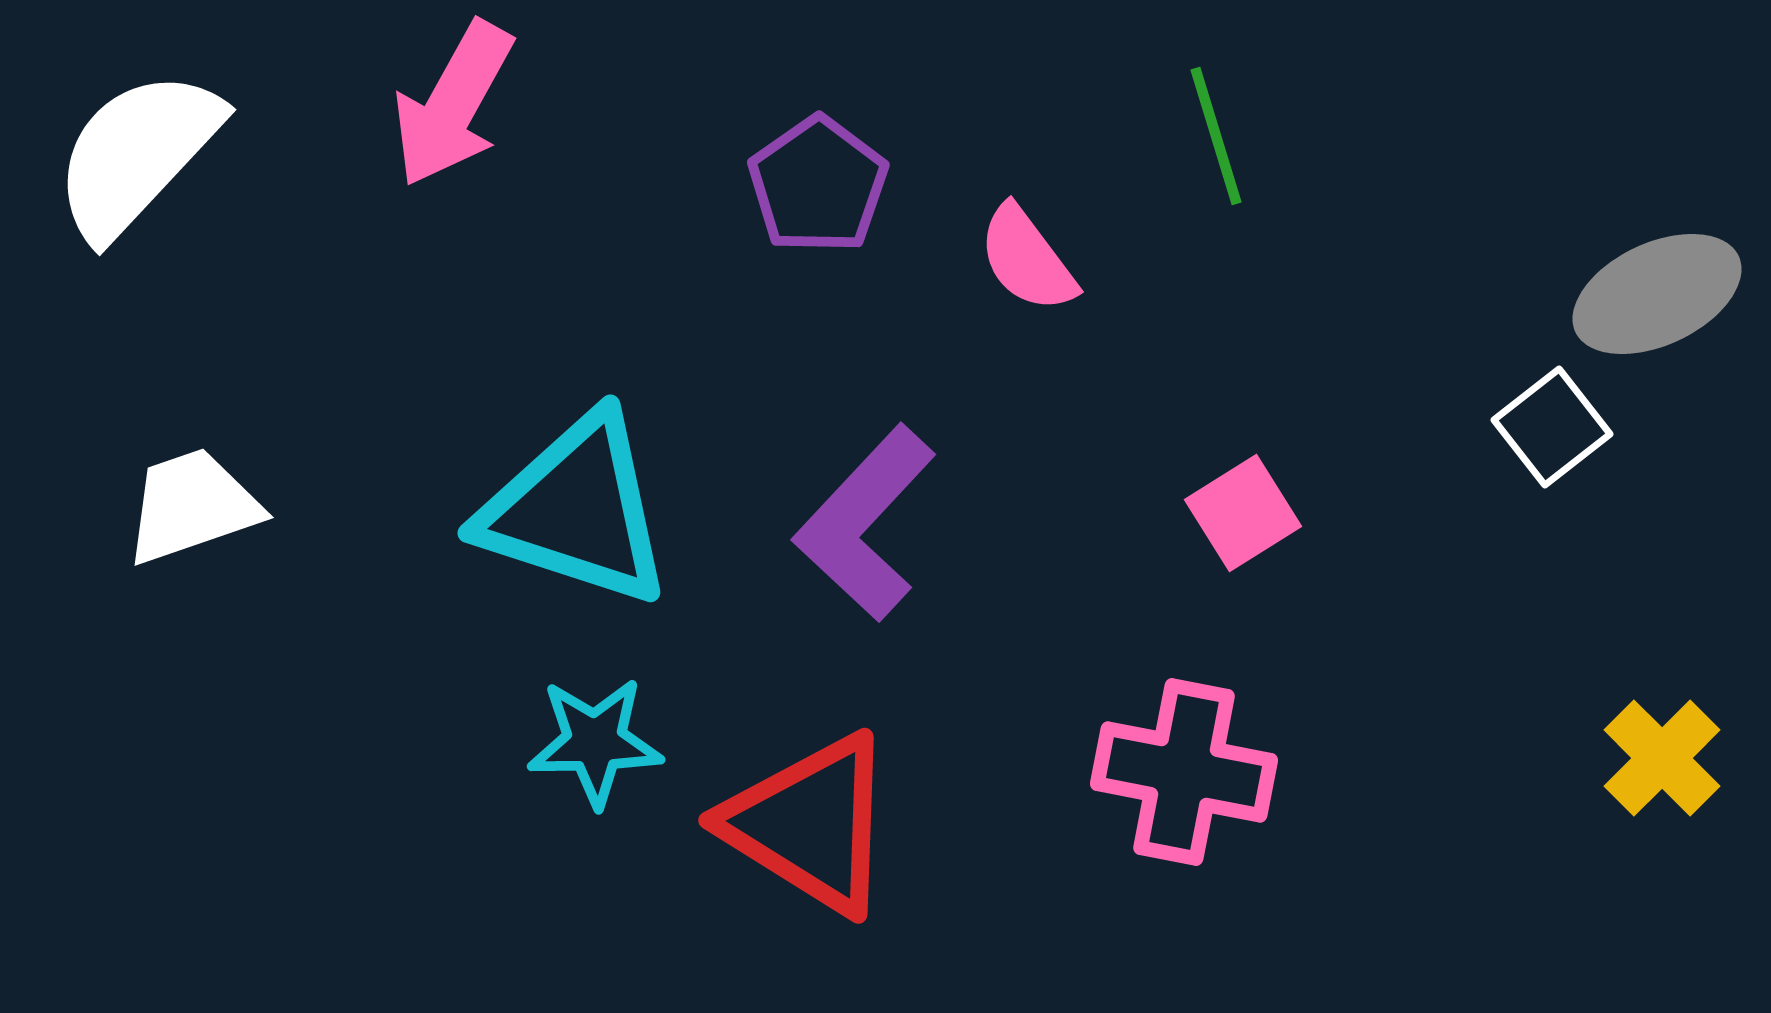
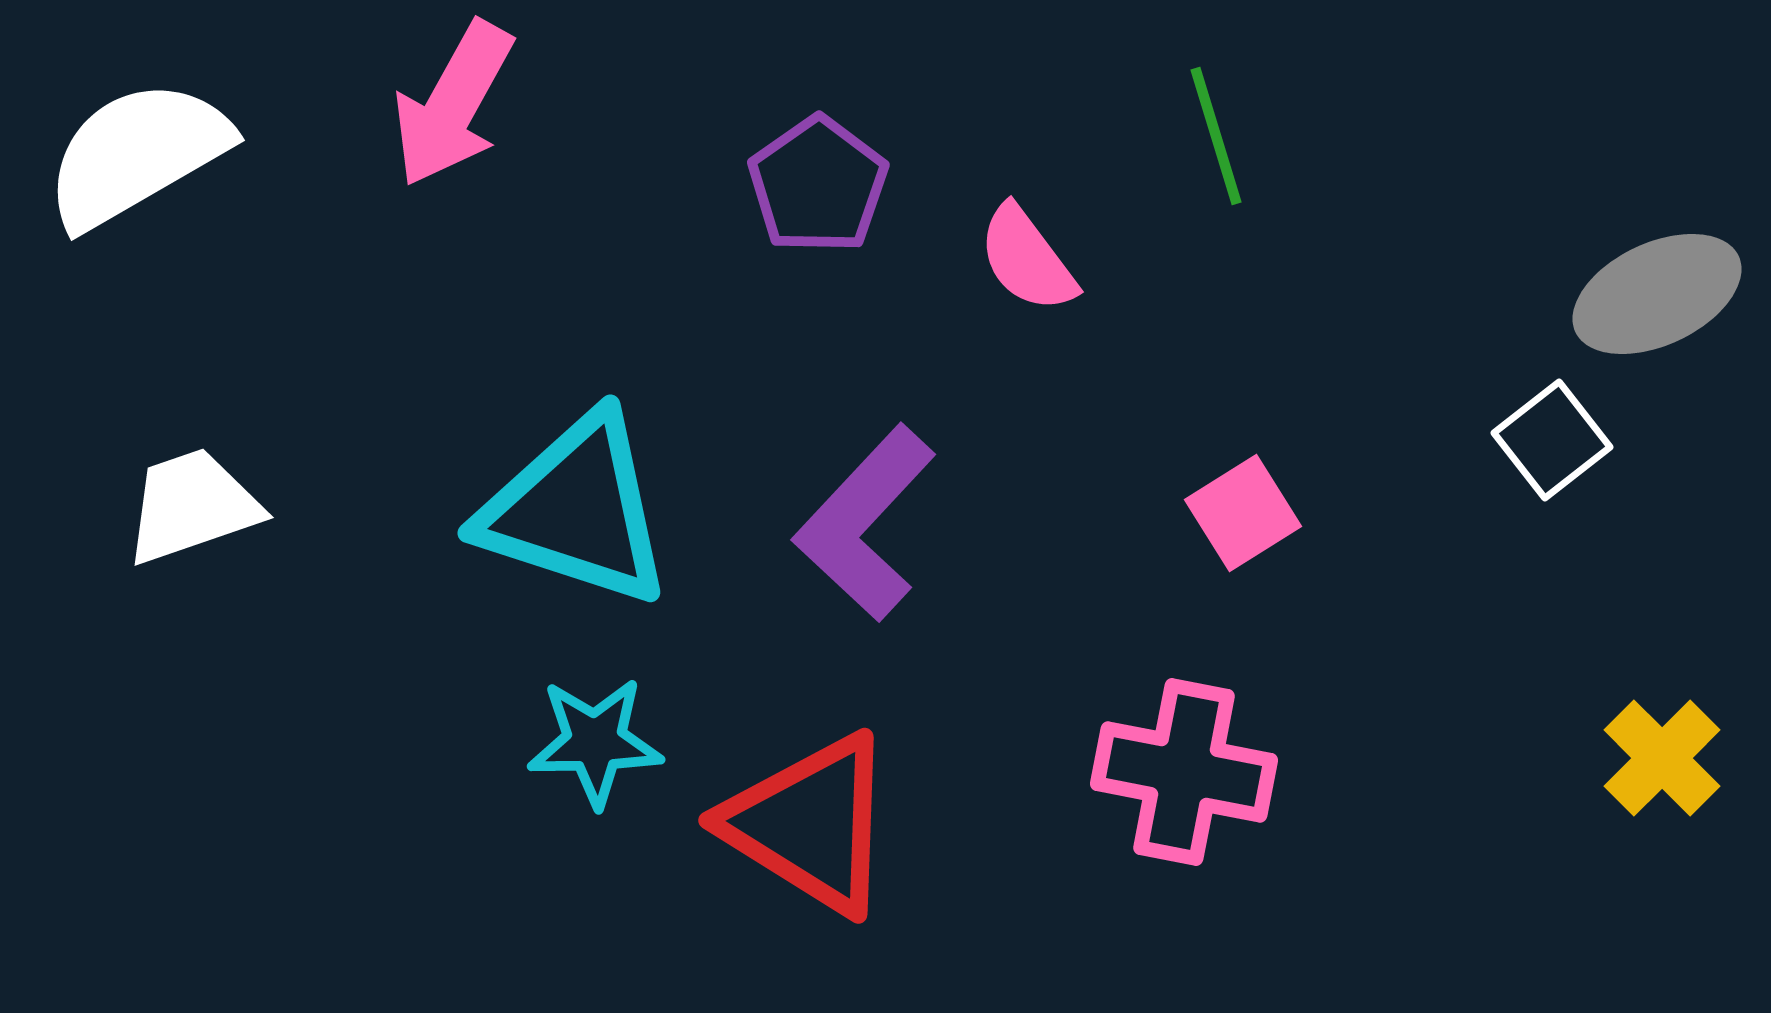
white semicircle: rotated 17 degrees clockwise
white square: moved 13 px down
